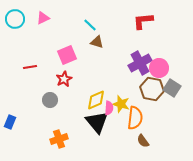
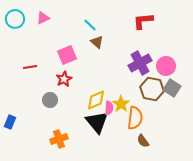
brown triangle: rotated 24 degrees clockwise
pink circle: moved 7 px right, 2 px up
yellow star: rotated 18 degrees clockwise
